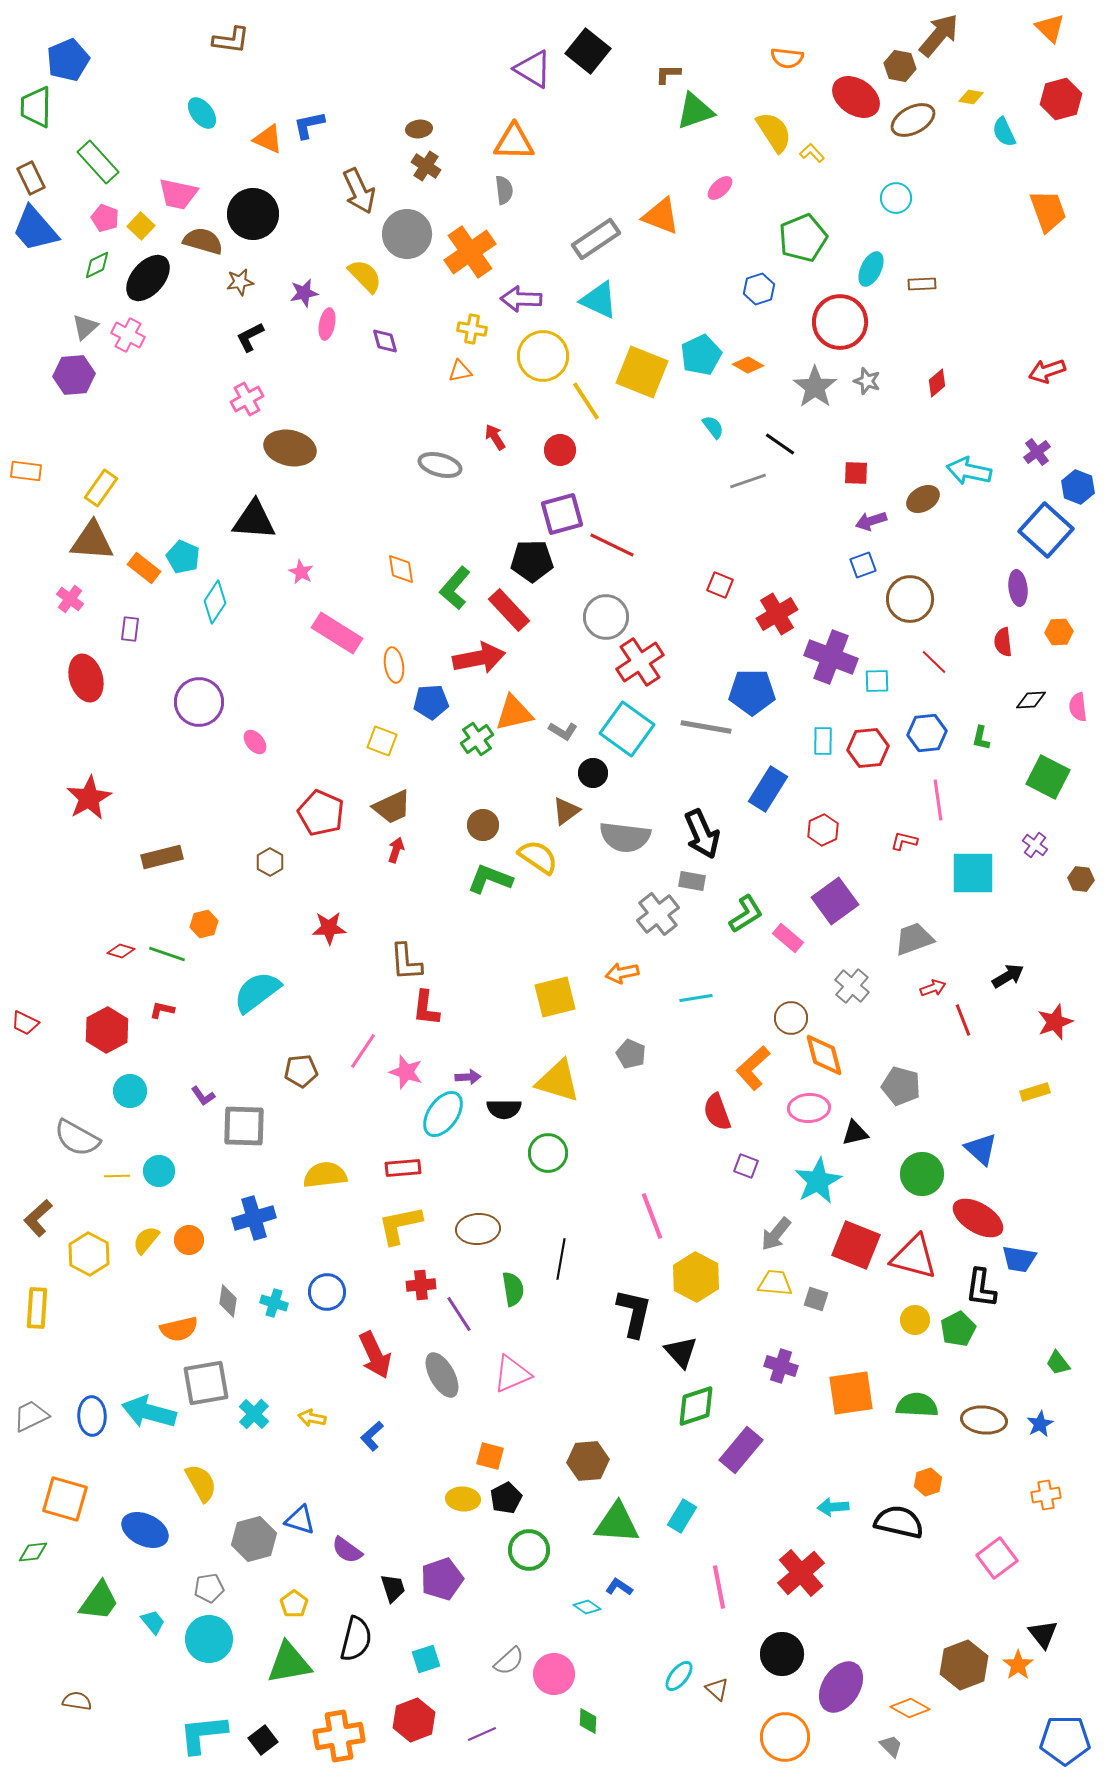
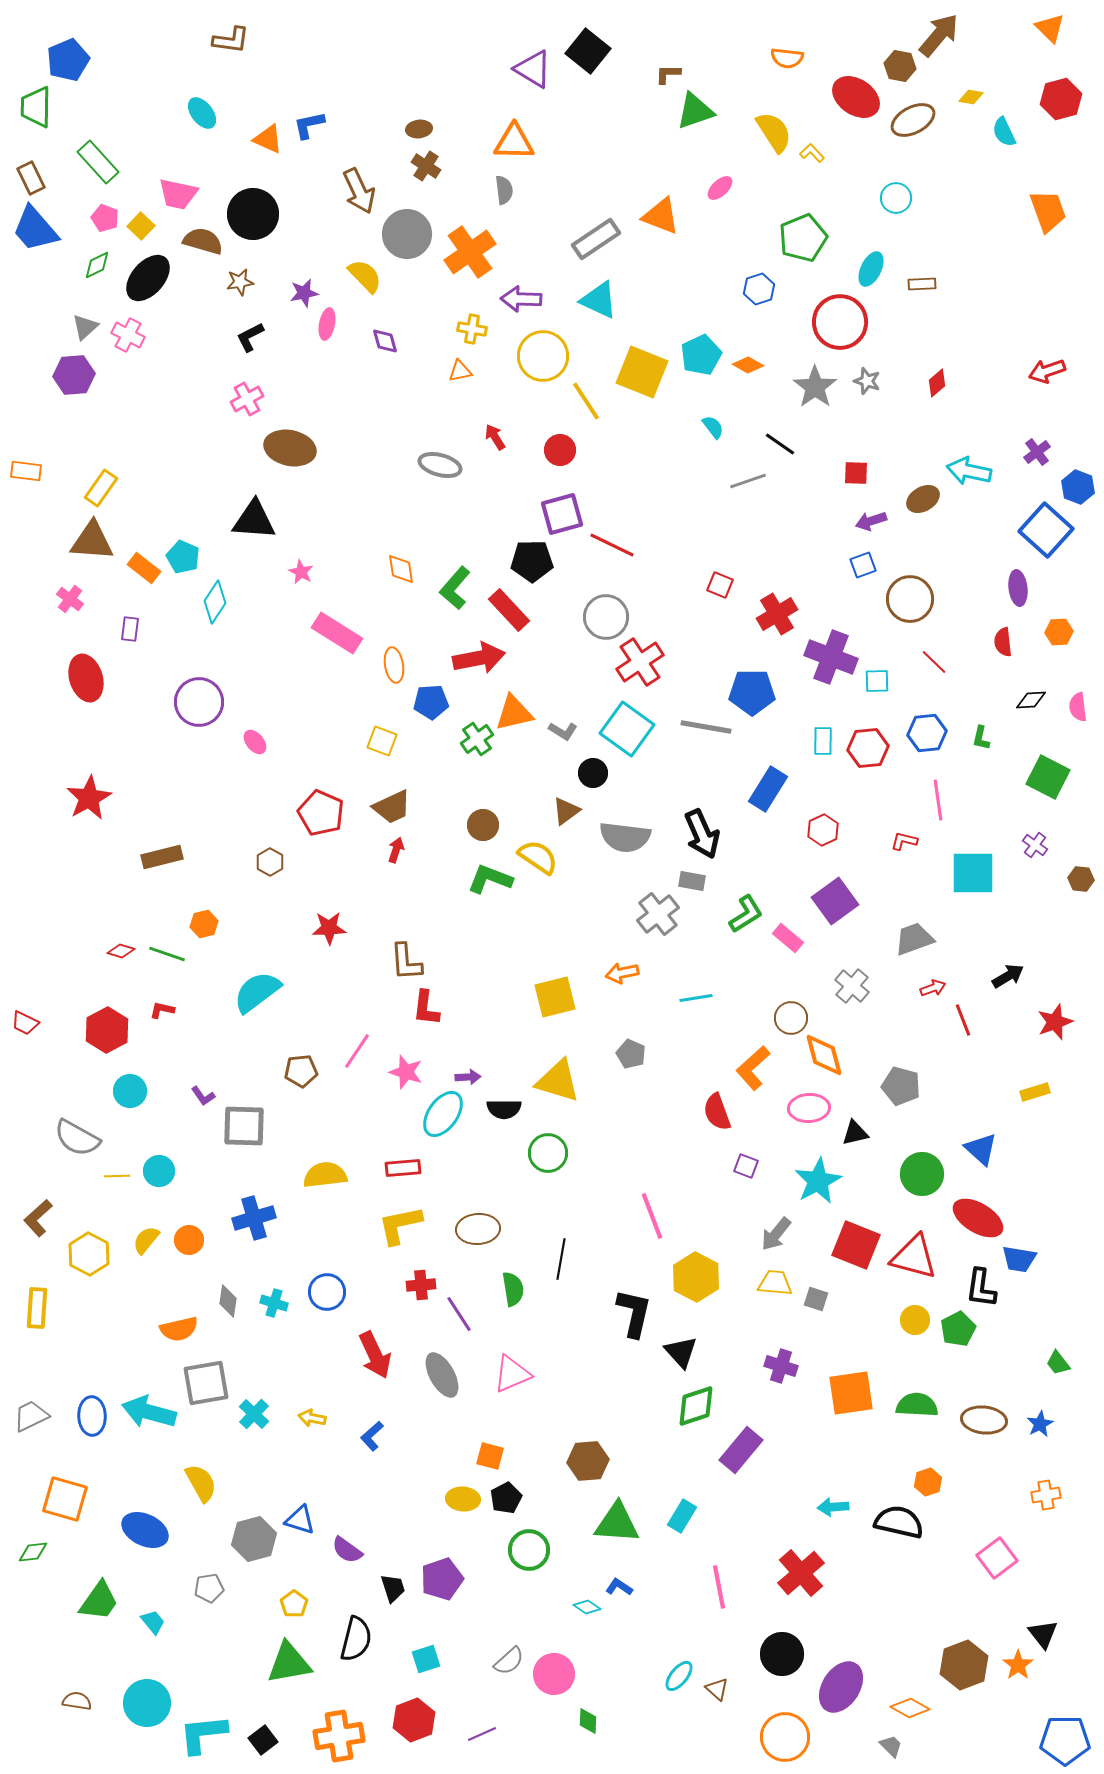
pink line at (363, 1051): moved 6 px left
cyan circle at (209, 1639): moved 62 px left, 64 px down
